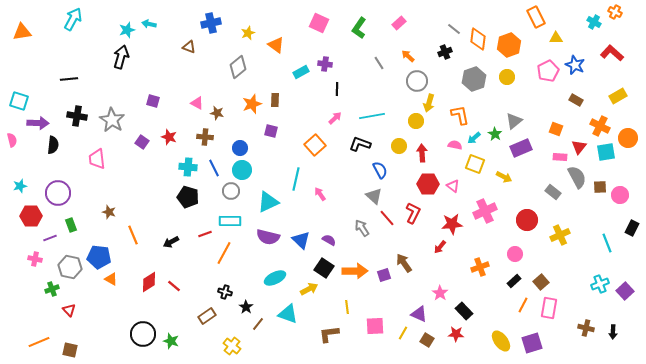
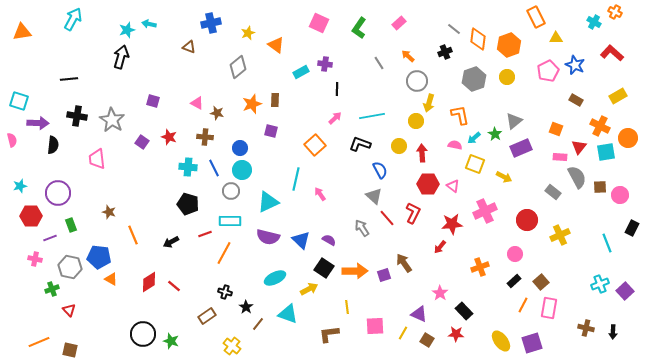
black pentagon at (188, 197): moved 7 px down
